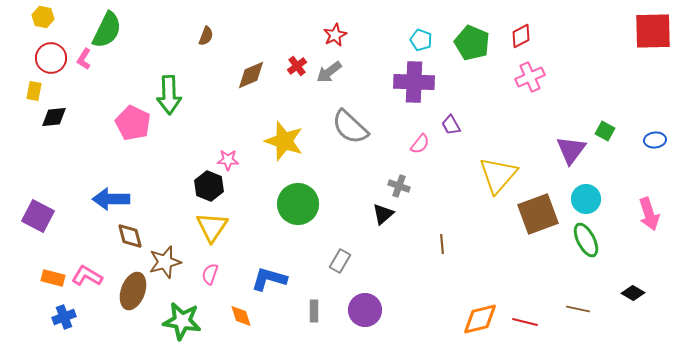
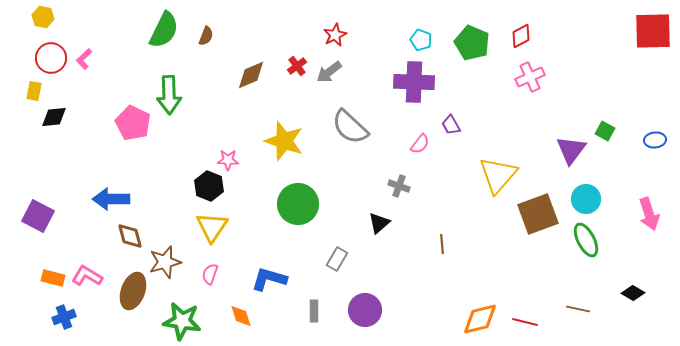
green semicircle at (107, 30): moved 57 px right
pink L-shape at (84, 59): rotated 15 degrees clockwise
black triangle at (383, 214): moved 4 px left, 9 px down
gray rectangle at (340, 261): moved 3 px left, 2 px up
